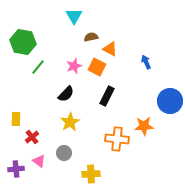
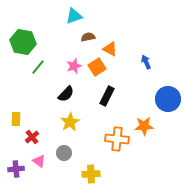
cyan triangle: rotated 42 degrees clockwise
brown semicircle: moved 3 px left
orange square: rotated 30 degrees clockwise
blue circle: moved 2 px left, 2 px up
